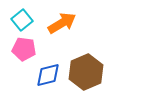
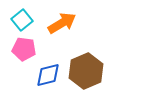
brown hexagon: moved 1 px up
